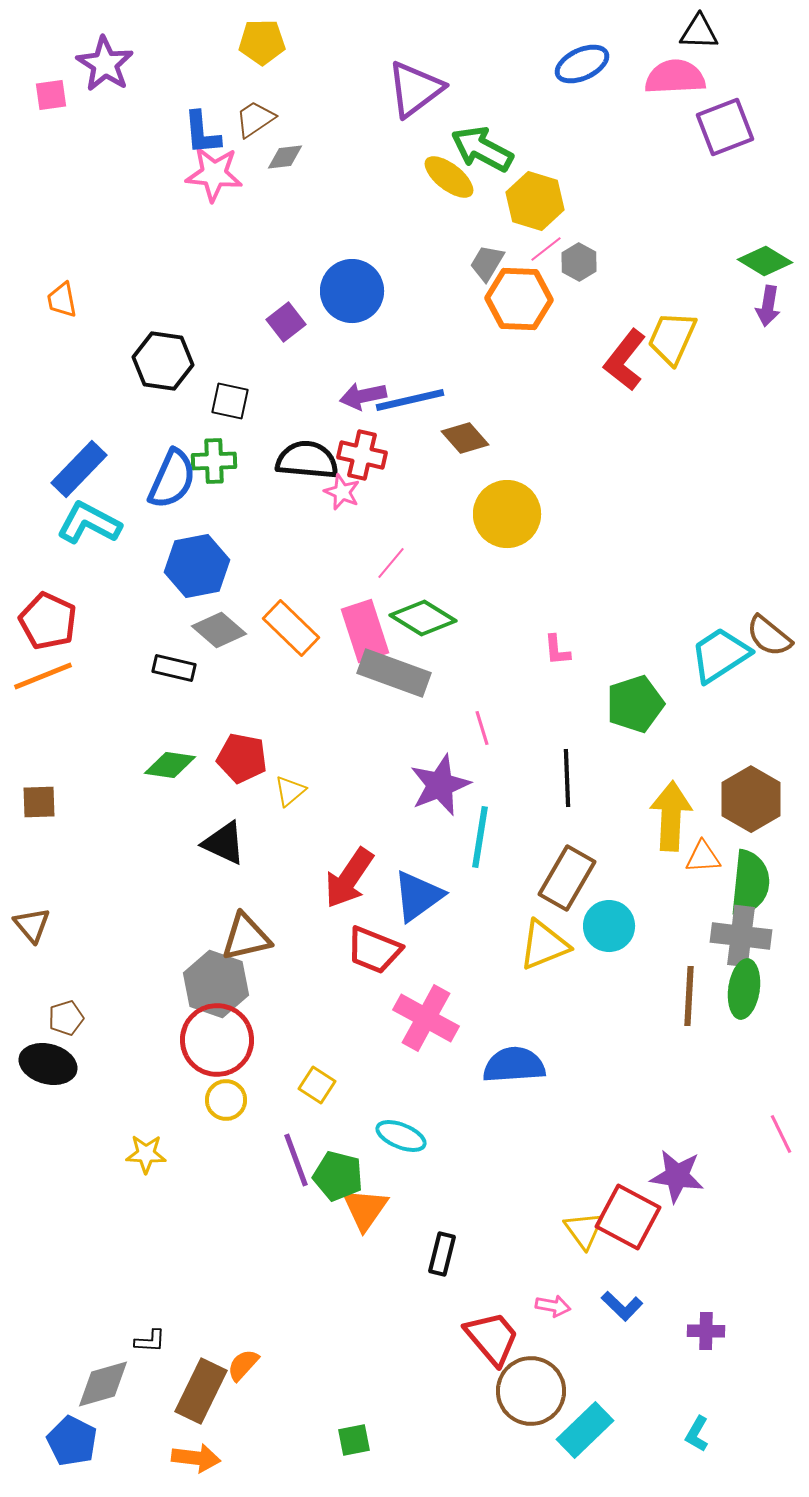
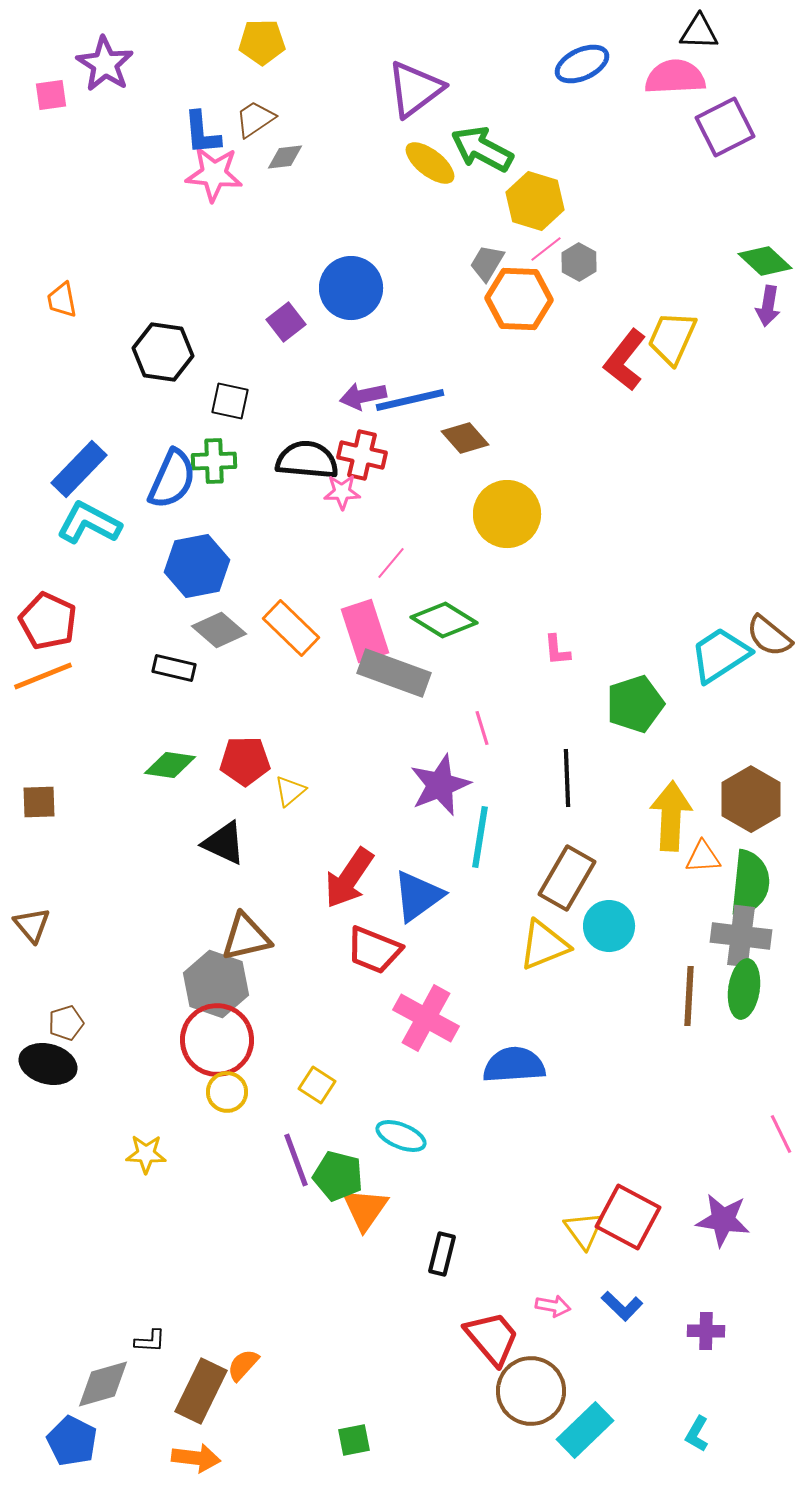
purple square at (725, 127): rotated 6 degrees counterclockwise
yellow ellipse at (449, 177): moved 19 px left, 14 px up
green diamond at (765, 261): rotated 12 degrees clockwise
blue circle at (352, 291): moved 1 px left, 3 px up
black hexagon at (163, 361): moved 9 px up
pink star at (342, 492): rotated 24 degrees counterclockwise
green diamond at (423, 618): moved 21 px right, 2 px down
red pentagon at (242, 758): moved 3 px right, 3 px down; rotated 12 degrees counterclockwise
brown pentagon at (66, 1018): moved 5 px down
yellow circle at (226, 1100): moved 1 px right, 8 px up
purple star at (677, 1176): moved 46 px right, 44 px down
